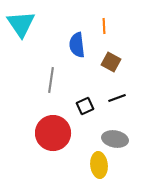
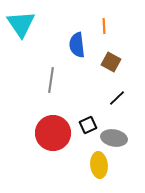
black line: rotated 24 degrees counterclockwise
black square: moved 3 px right, 19 px down
gray ellipse: moved 1 px left, 1 px up
